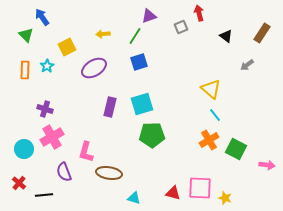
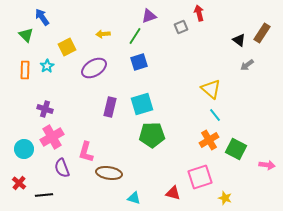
black triangle: moved 13 px right, 4 px down
purple semicircle: moved 2 px left, 4 px up
pink square: moved 11 px up; rotated 20 degrees counterclockwise
